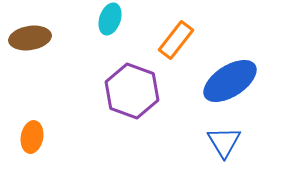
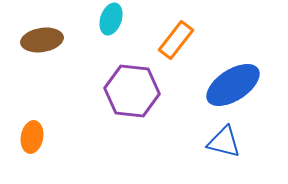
cyan ellipse: moved 1 px right
brown ellipse: moved 12 px right, 2 px down
blue ellipse: moved 3 px right, 4 px down
purple hexagon: rotated 14 degrees counterclockwise
blue triangle: rotated 45 degrees counterclockwise
